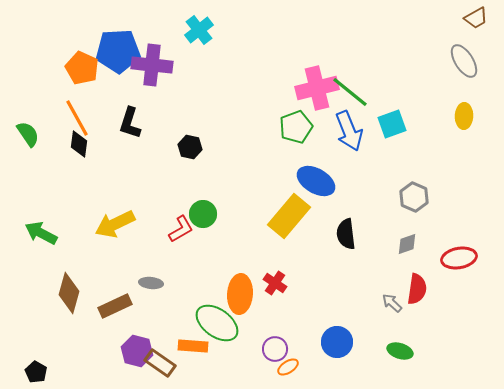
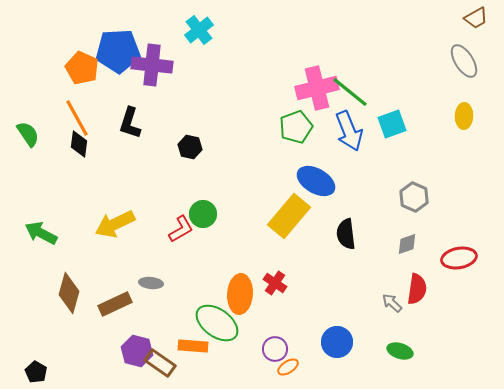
brown rectangle at (115, 306): moved 2 px up
